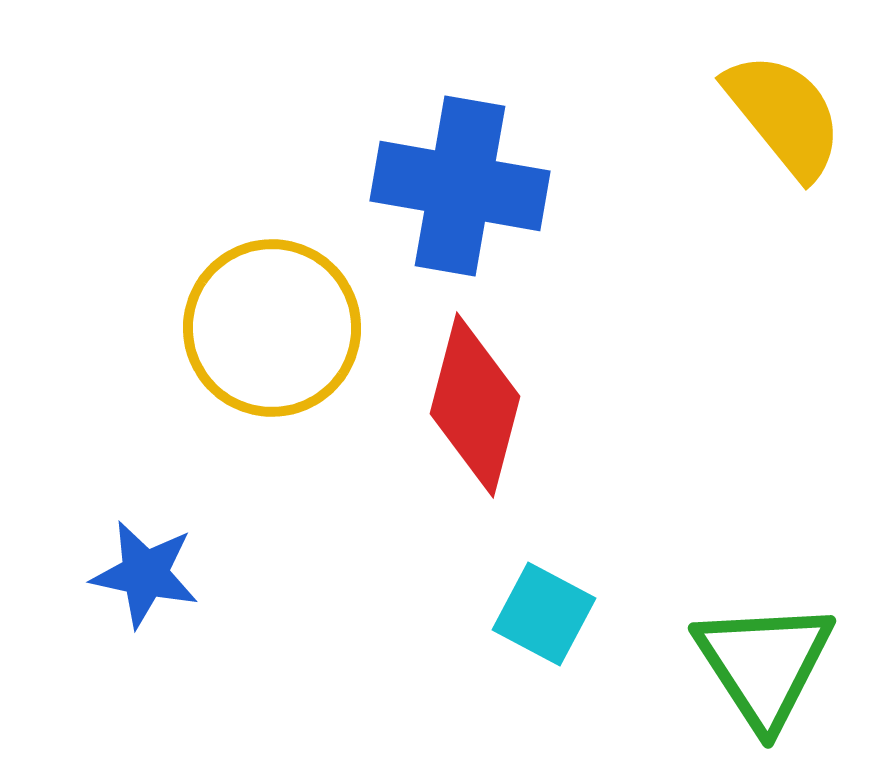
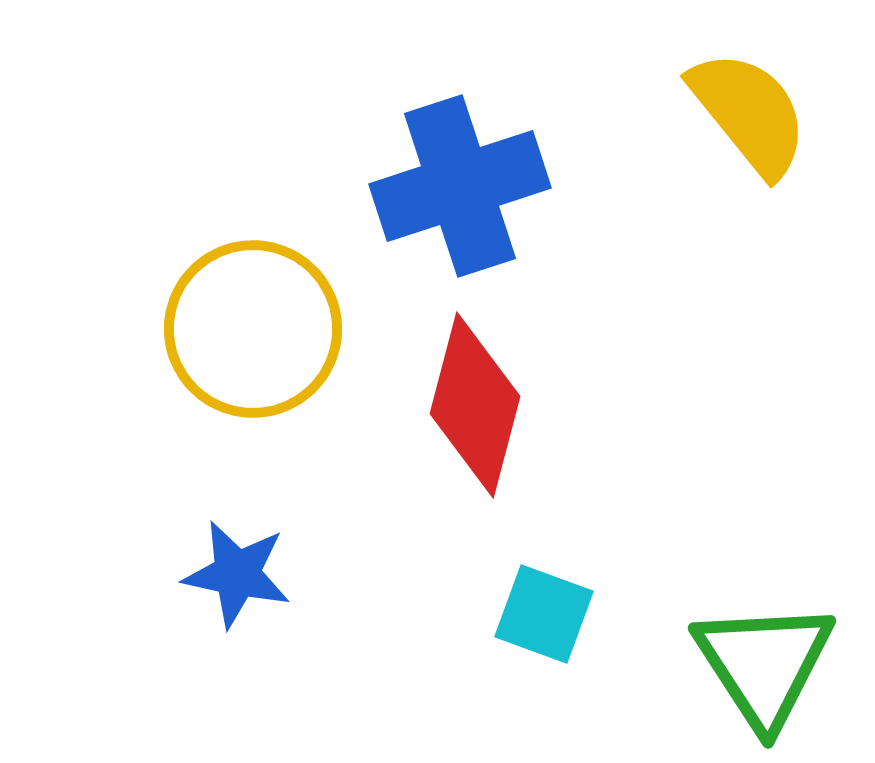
yellow semicircle: moved 35 px left, 2 px up
blue cross: rotated 28 degrees counterclockwise
yellow circle: moved 19 px left, 1 px down
blue star: moved 92 px right
cyan square: rotated 8 degrees counterclockwise
